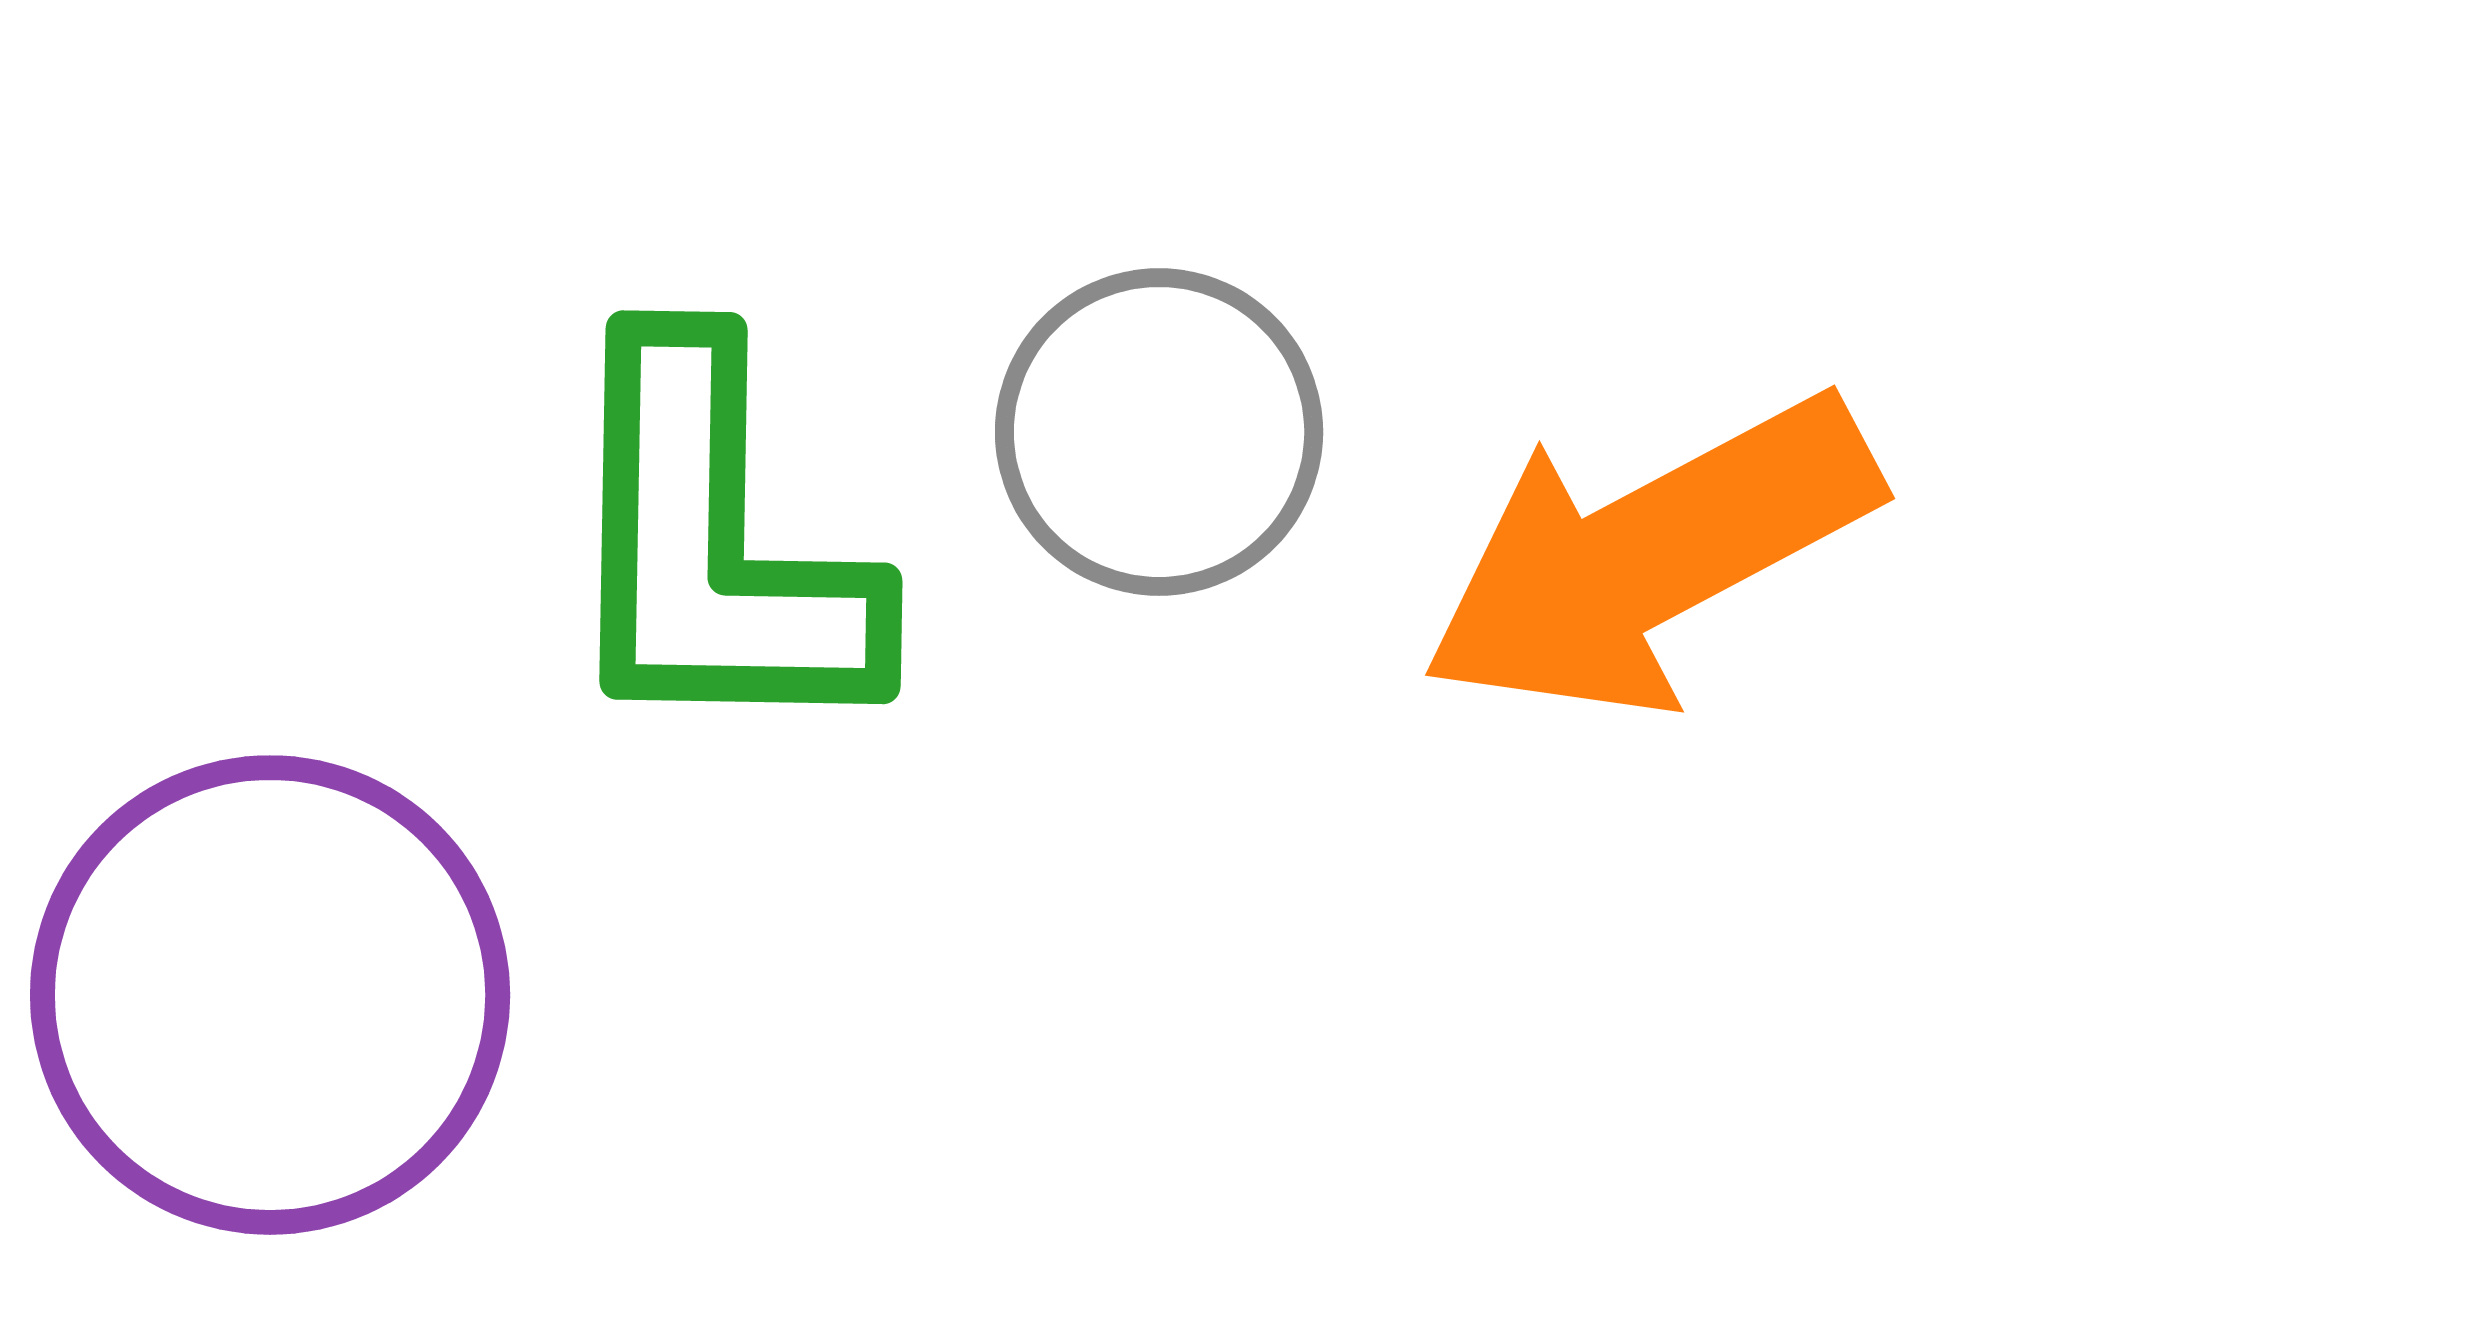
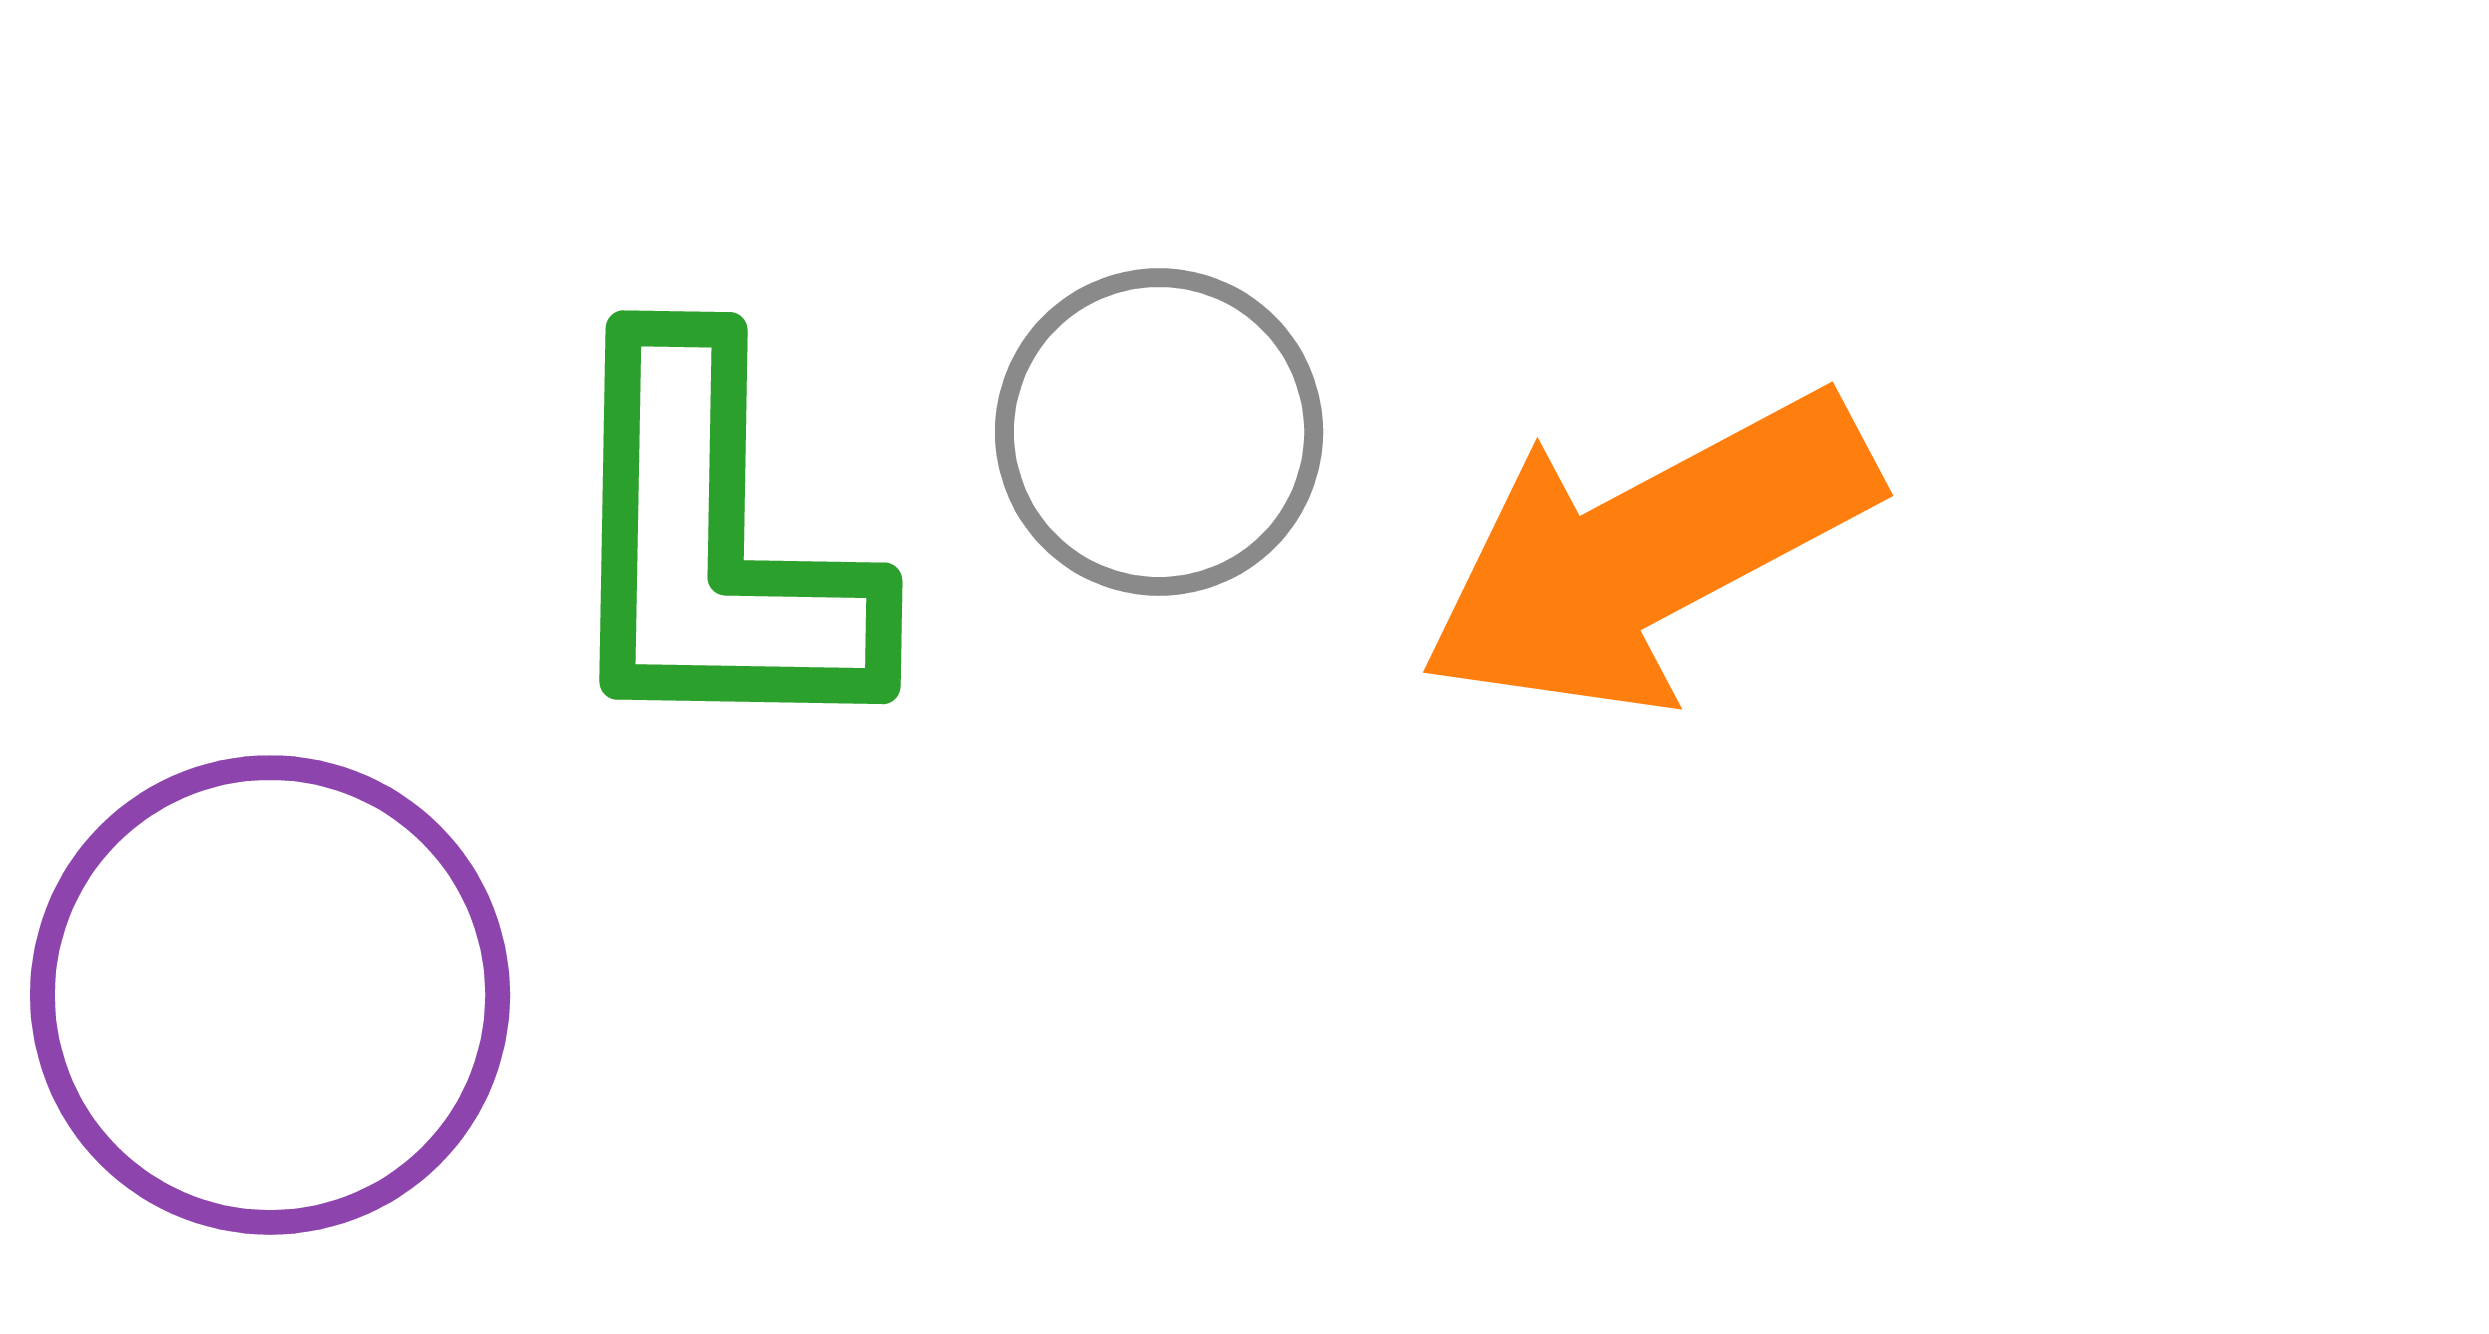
orange arrow: moved 2 px left, 3 px up
